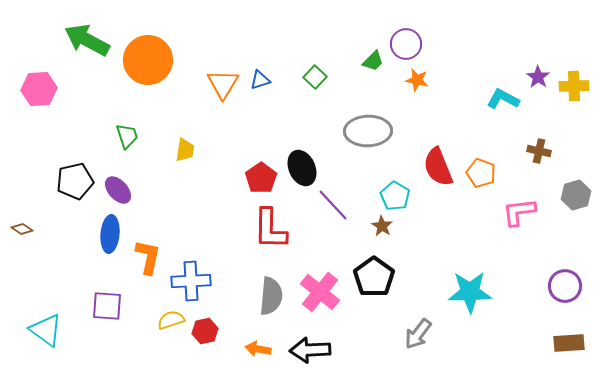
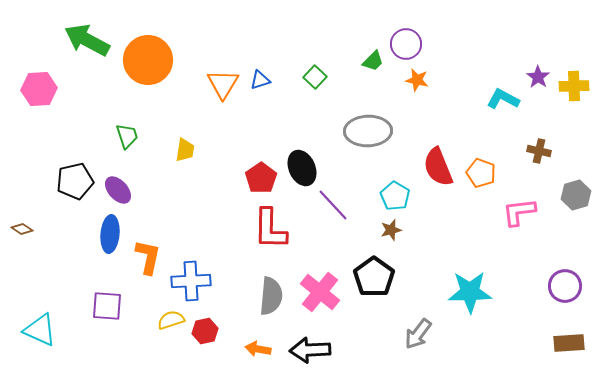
brown star at (382, 226): moved 9 px right, 4 px down; rotated 25 degrees clockwise
cyan triangle at (46, 330): moved 6 px left; rotated 12 degrees counterclockwise
